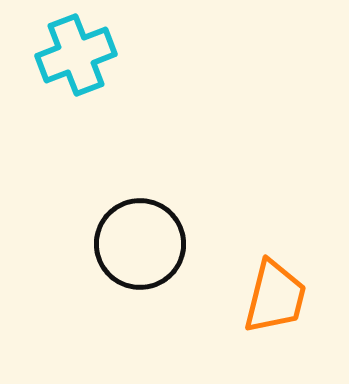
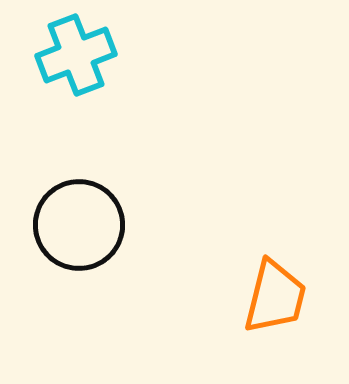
black circle: moved 61 px left, 19 px up
